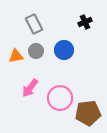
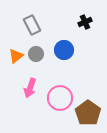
gray rectangle: moved 2 px left, 1 px down
gray circle: moved 3 px down
orange triangle: rotated 28 degrees counterclockwise
pink arrow: rotated 18 degrees counterclockwise
brown pentagon: rotated 30 degrees counterclockwise
